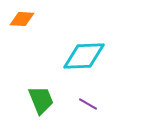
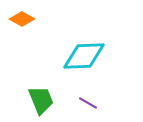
orange diamond: rotated 25 degrees clockwise
purple line: moved 1 px up
